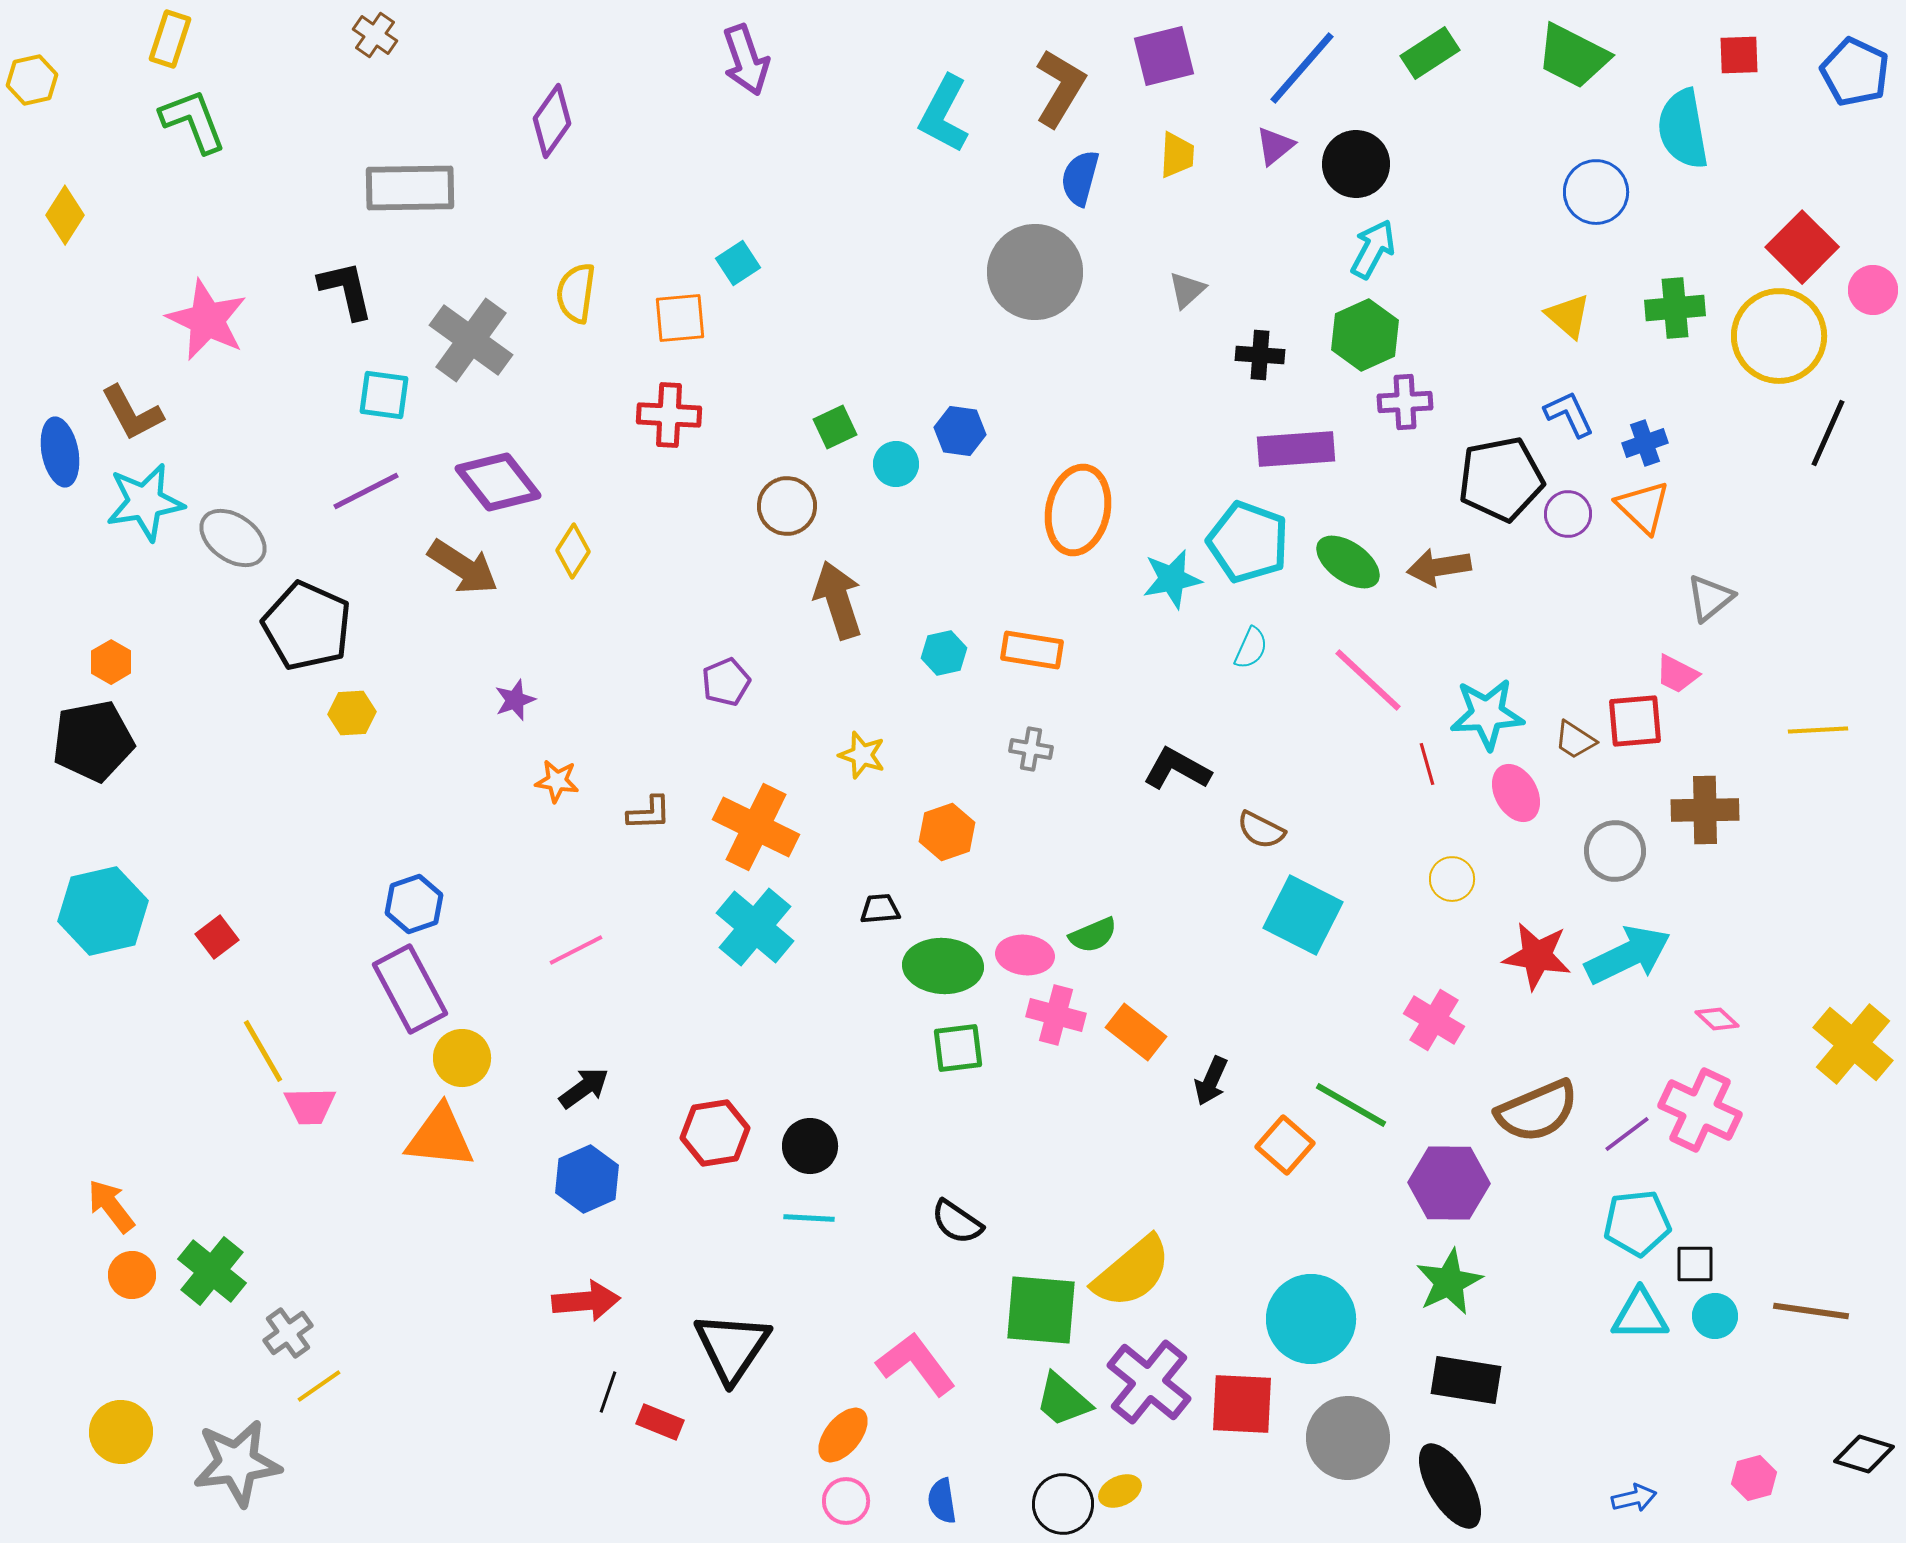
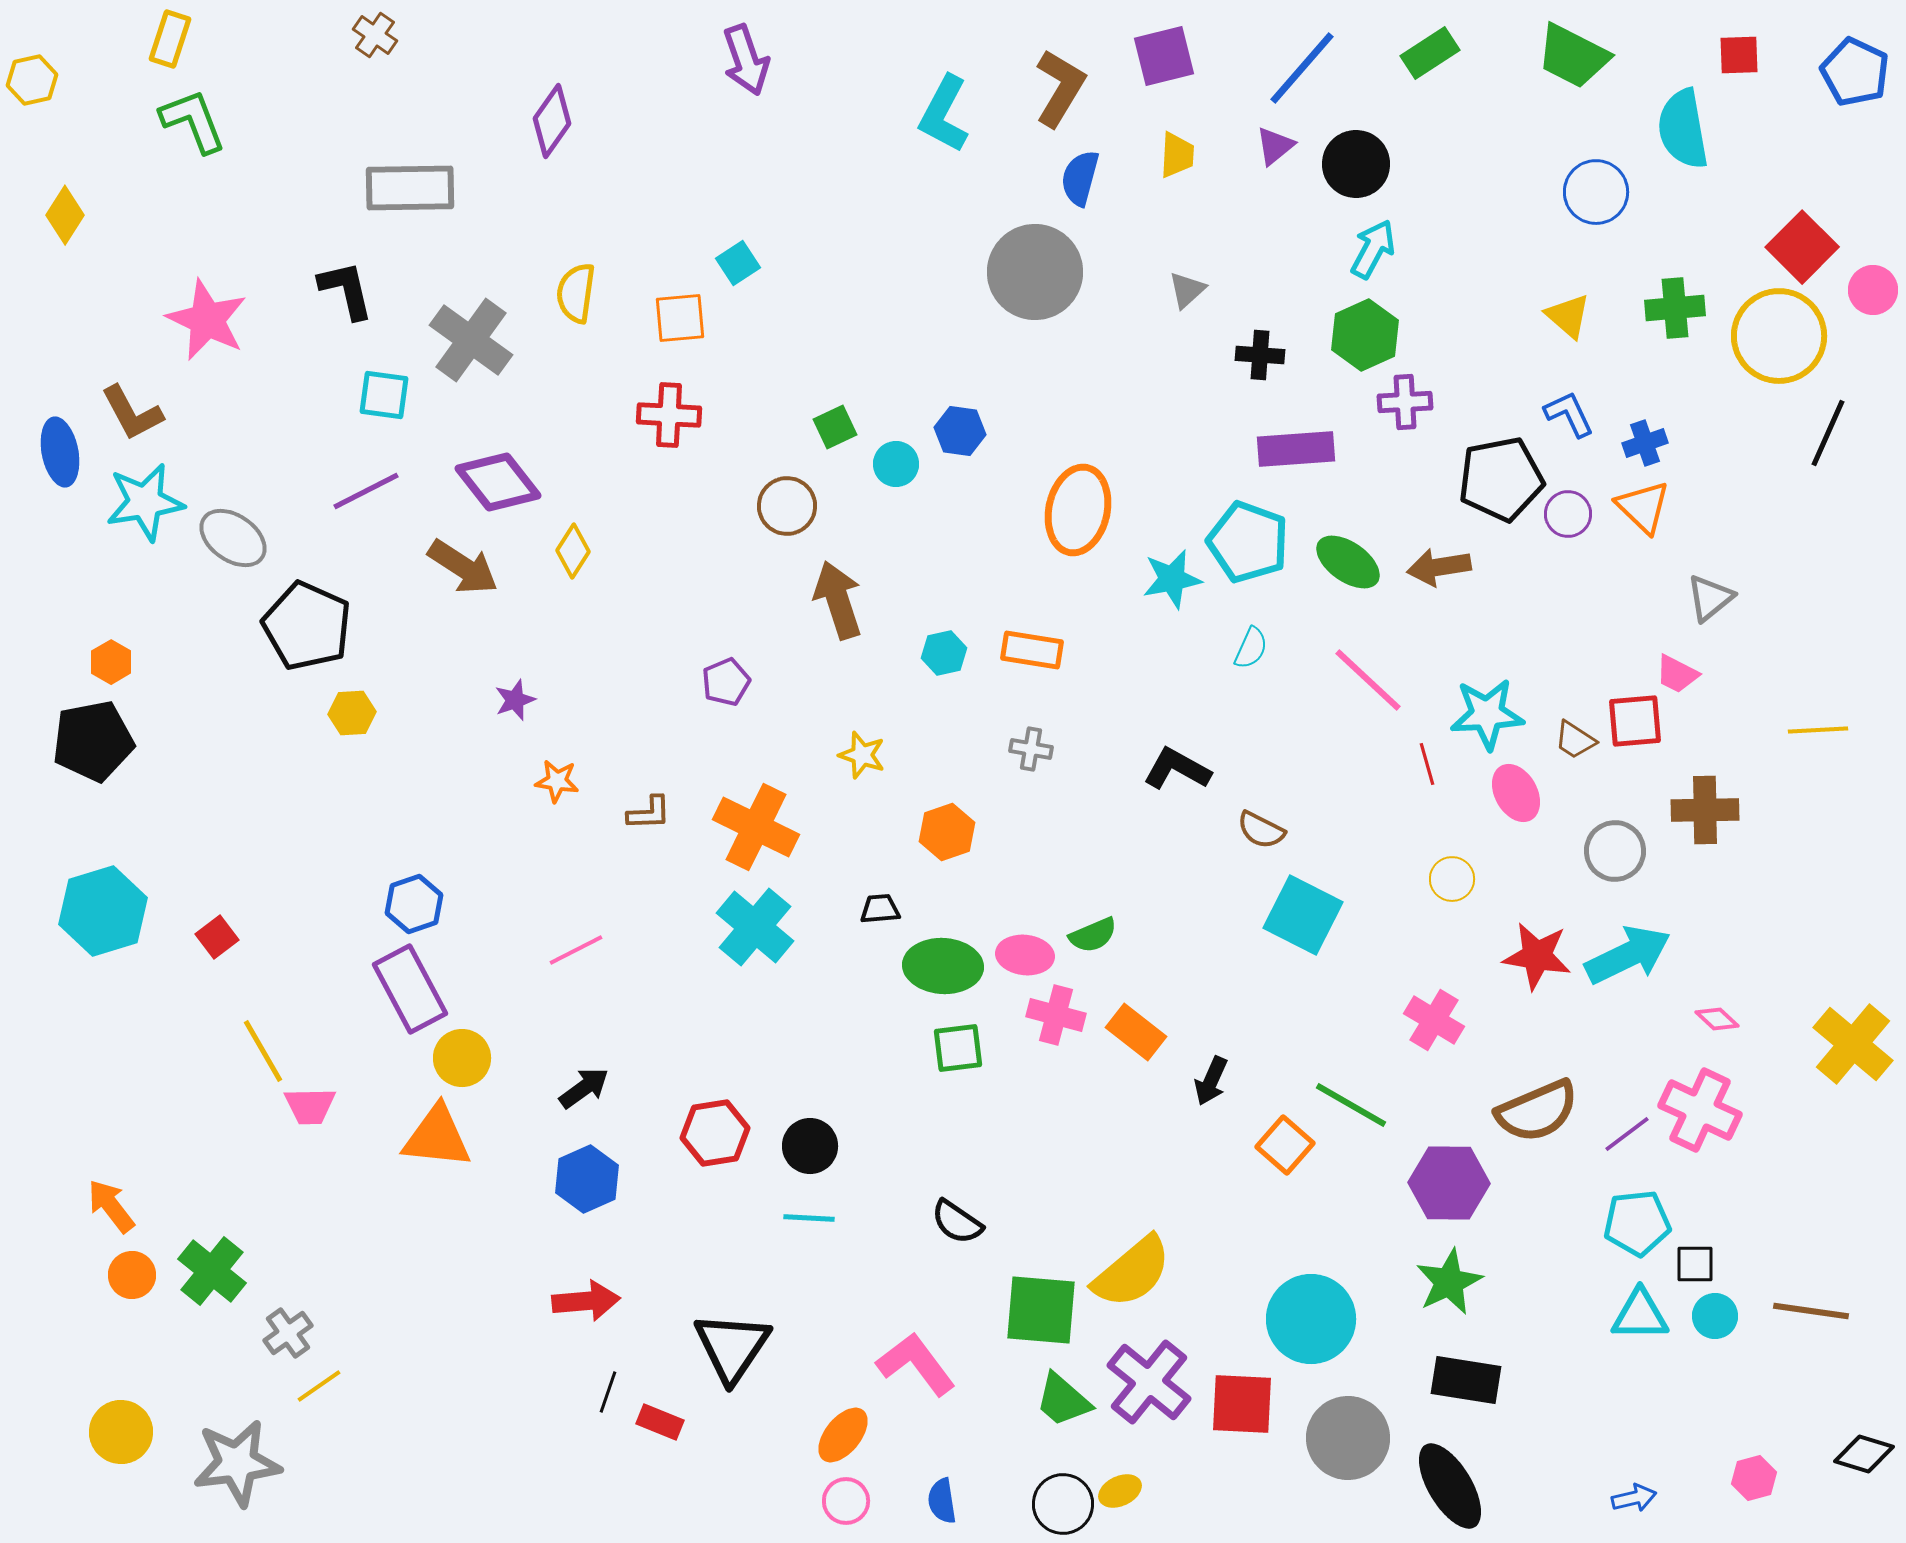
cyan hexagon at (103, 911): rotated 4 degrees counterclockwise
orange triangle at (440, 1137): moved 3 px left
